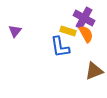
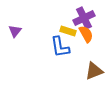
purple cross: rotated 35 degrees clockwise
